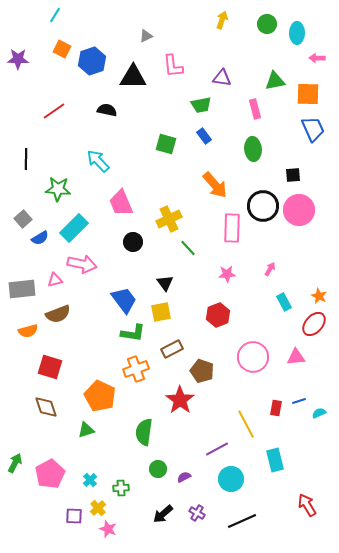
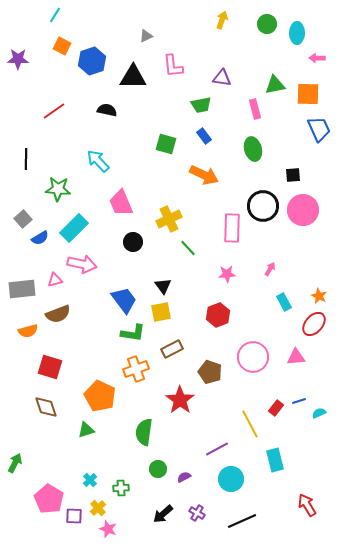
orange square at (62, 49): moved 3 px up
green triangle at (275, 81): moved 4 px down
blue trapezoid at (313, 129): moved 6 px right
green ellipse at (253, 149): rotated 10 degrees counterclockwise
orange arrow at (215, 185): moved 11 px left, 10 px up; rotated 24 degrees counterclockwise
pink circle at (299, 210): moved 4 px right
black triangle at (165, 283): moved 2 px left, 3 px down
brown pentagon at (202, 371): moved 8 px right, 1 px down
red rectangle at (276, 408): rotated 28 degrees clockwise
yellow line at (246, 424): moved 4 px right
pink pentagon at (50, 474): moved 1 px left, 25 px down; rotated 12 degrees counterclockwise
